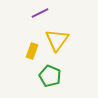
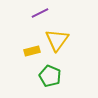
yellow rectangle: rotated 56 degrees clockwise
